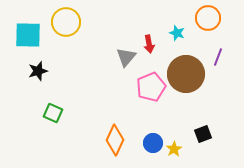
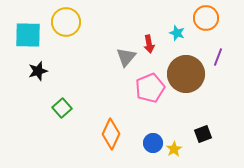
orange circle: moved 2 px left
pink pentagon: moved 1 px left, 1 px down
green square: moved 9 px right, 5 px up; rotated 24 degrees clockwise
orange diamond: moved 4 px left, 6 px up
